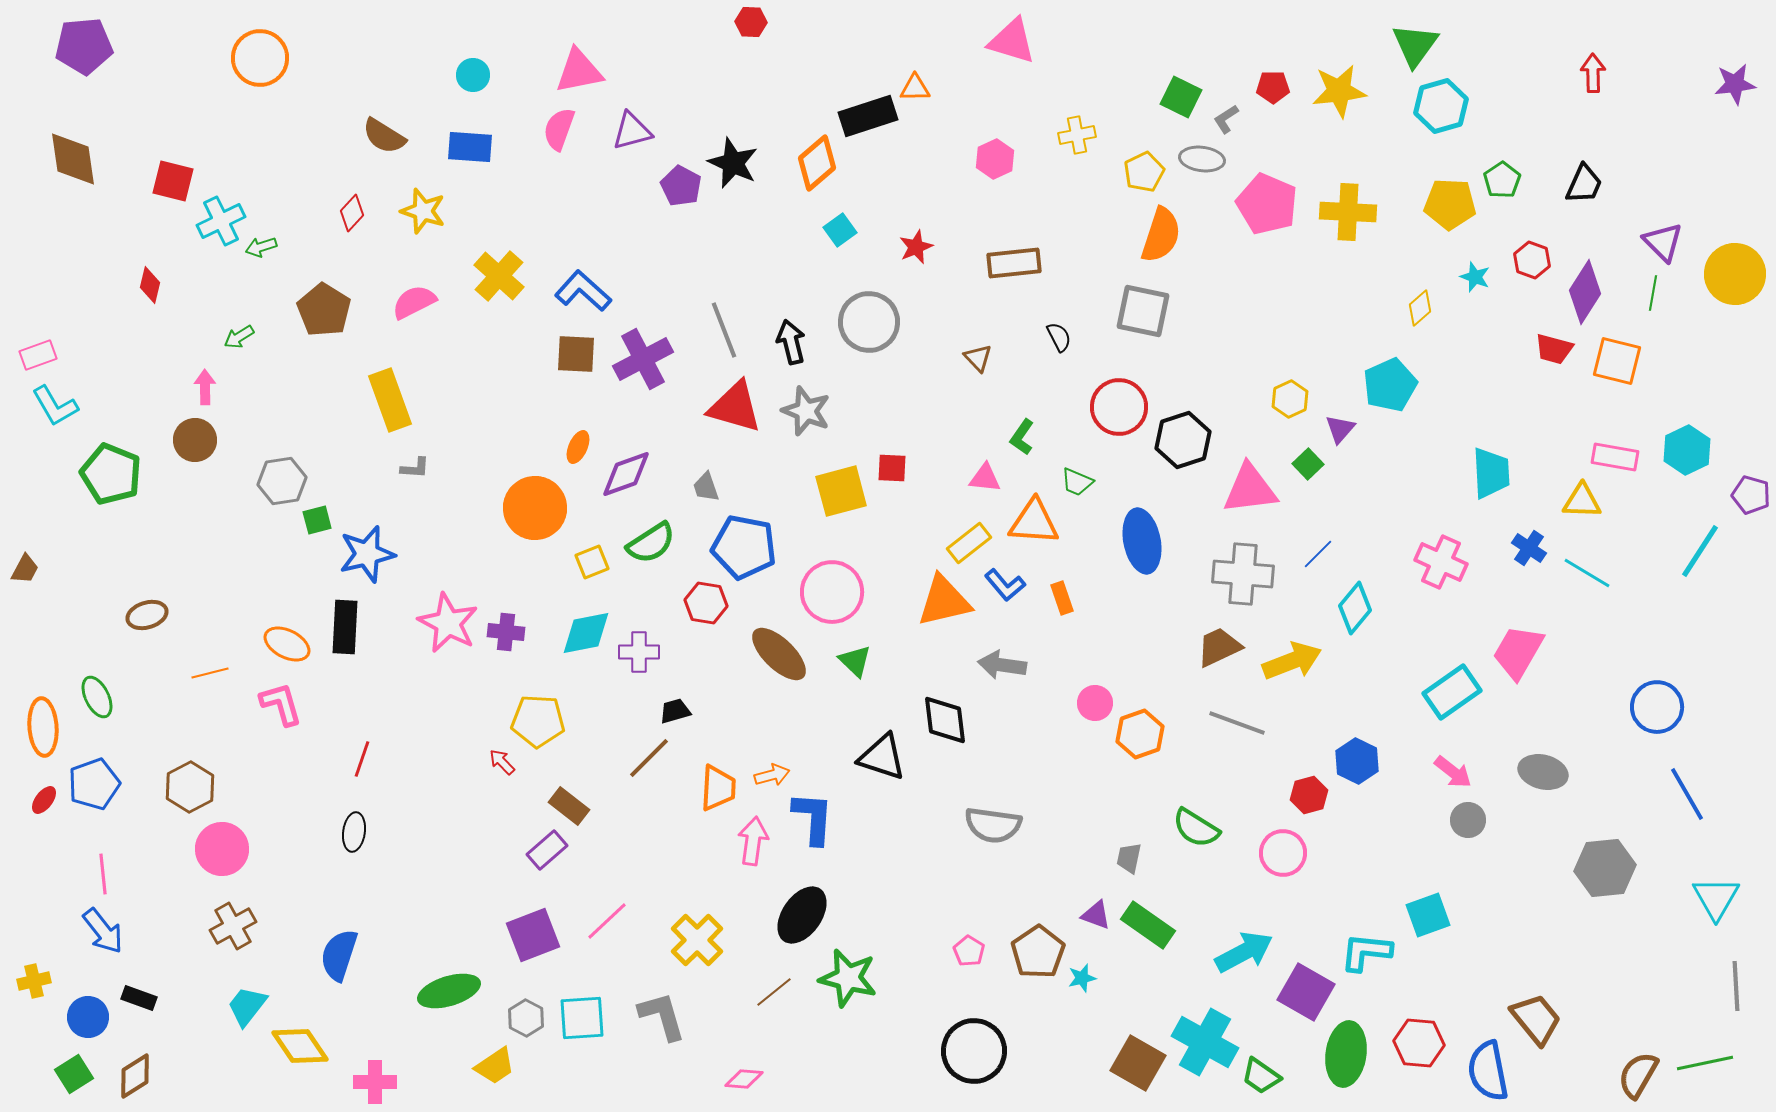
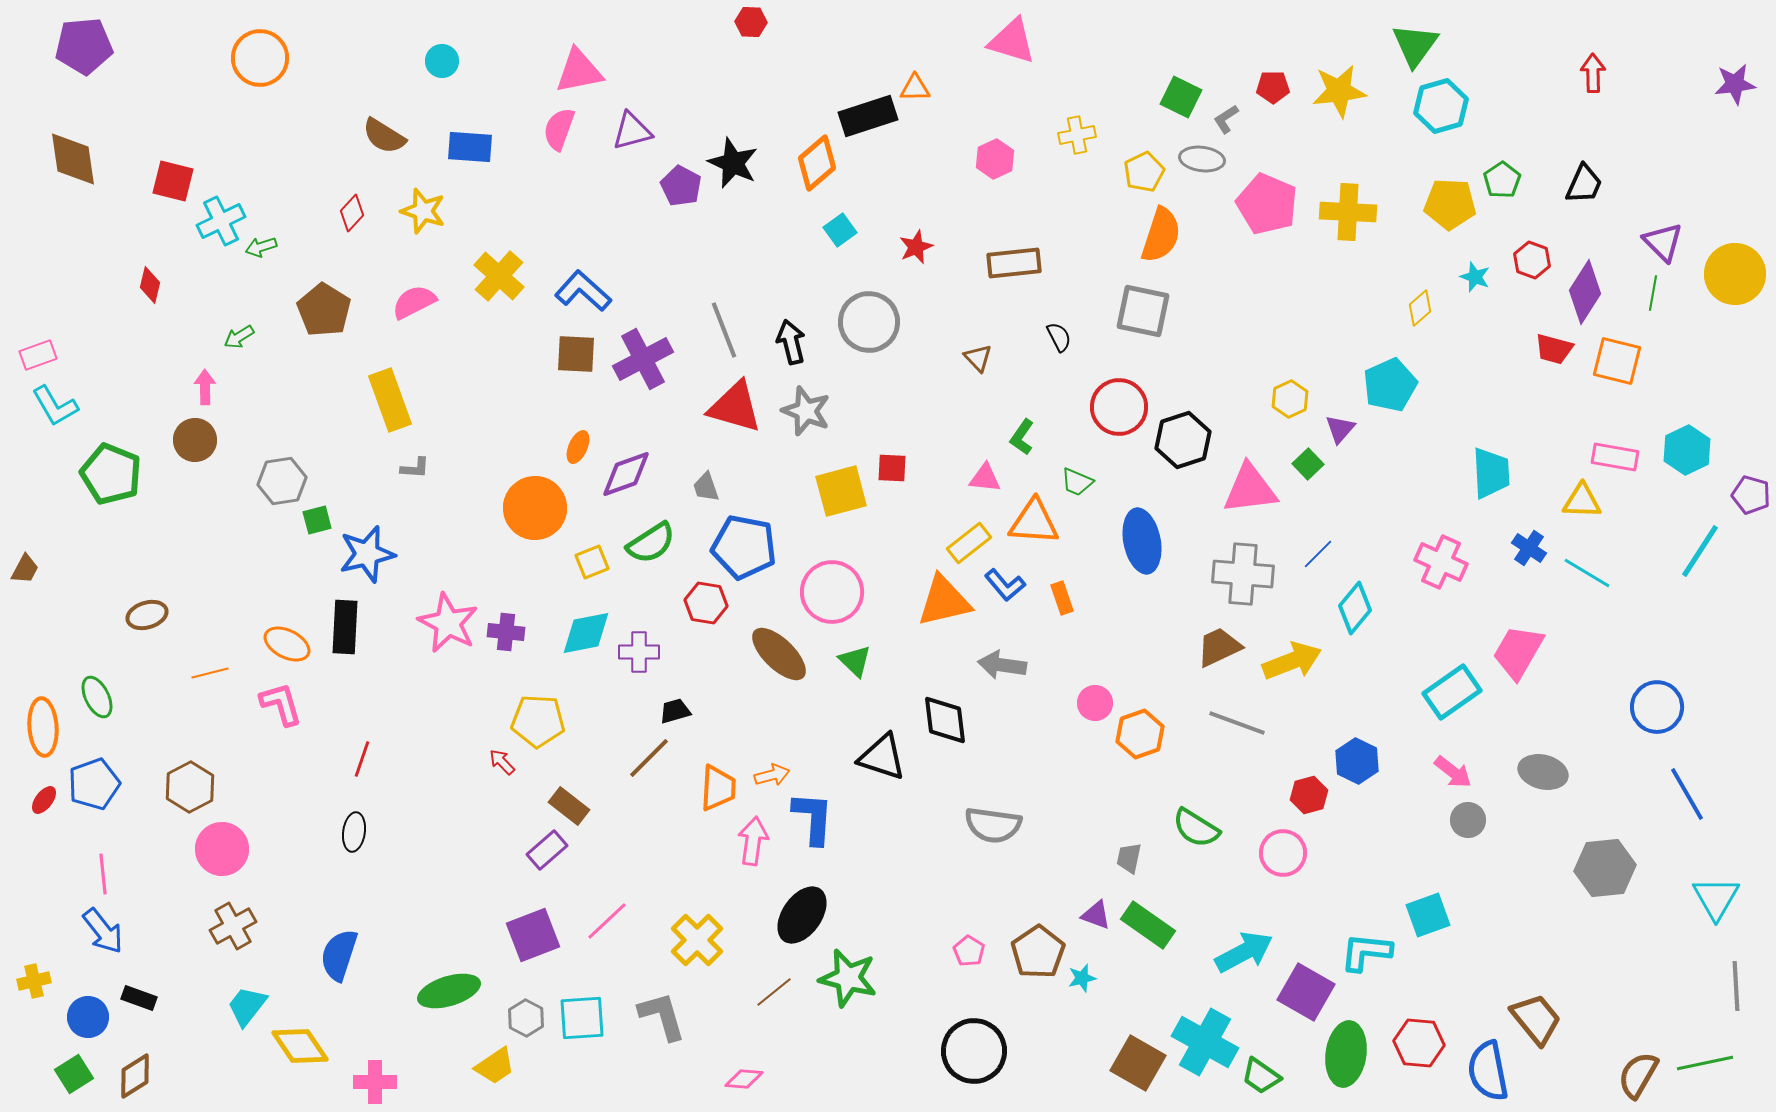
cyan circle at (473, 75): moved 31 px left, 14 px up
